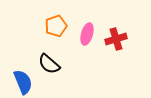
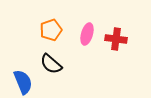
orange pentagon: moved 5 px left, 4 px down
red cross: rotated 25 degrees clockwise
black semicircle: moved 2 px right
